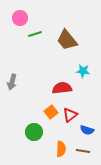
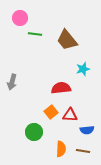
green line: rotated 24 degrees clockwise
cyan star: moved 2 px up; rotated 24 degrees counterclockwise
red semicircle: moved 1 px left
red triangle: rotated 42 degrees clockwise
blue semicircle: rotated 24 degrees counterclockwise
